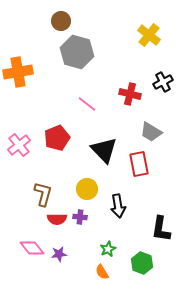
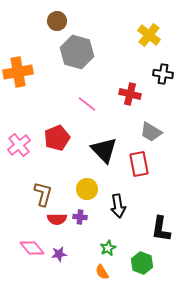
brown circle: moved 4 px left
black cross: moved 8 px up; rotated 36 degrees clockwise
green star: moved 1 px up
